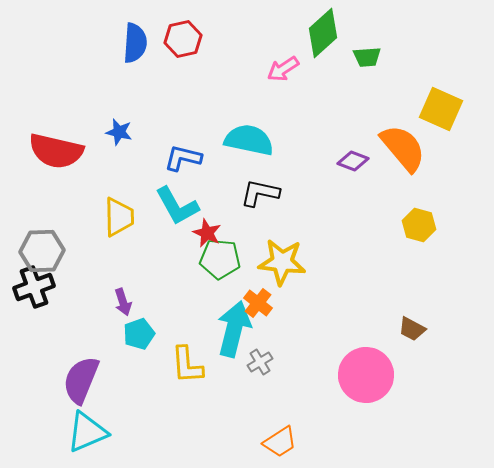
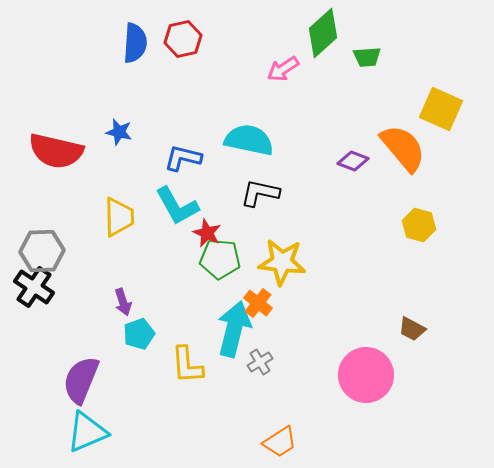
black cross: rotated 36 degrees counterclockwise
